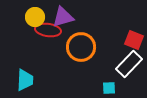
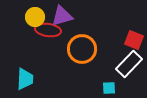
purple triangle: moved 1 px left, 1 px up
orange circle: moved 1 px right, 2 px down
cyan trapezoid: moved 1 px up
